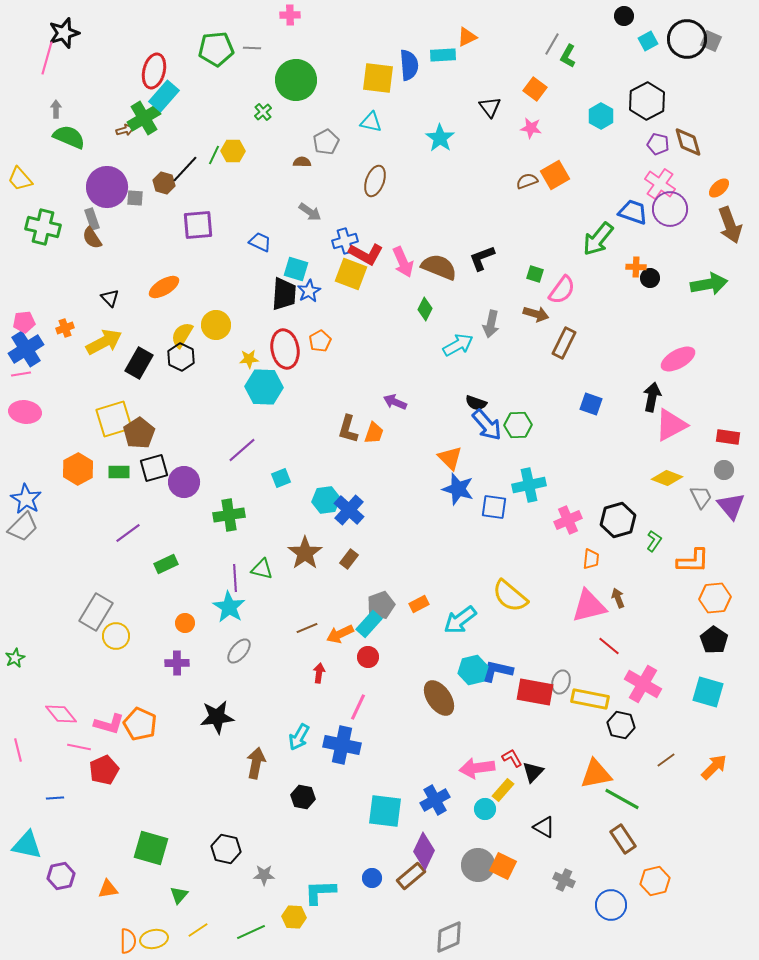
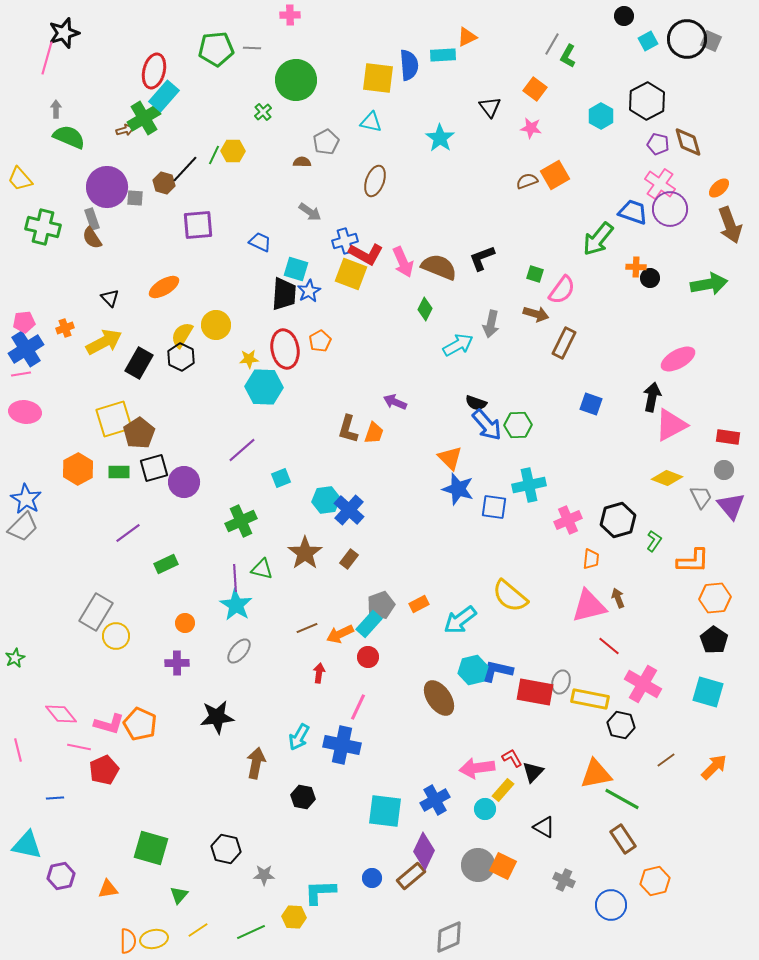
green cross at (229, 515): moved 12 px right, 6 px down; rotated 16 degrees counterclockwise
cyan star at (229, 607): moved 7 px right, 2 px up
